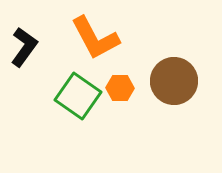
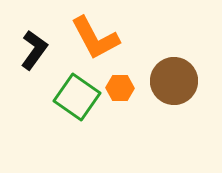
black L-shape: moved 10 px right, 3 px down
green square: moved 1 px left, 1 px down
